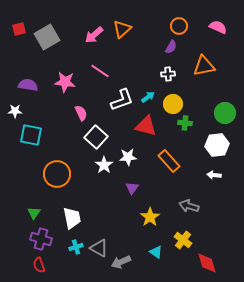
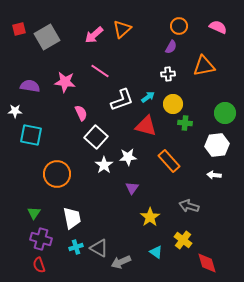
purple semicircle at (28, 85): moved 2 px right, 1 px down
